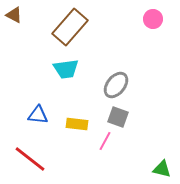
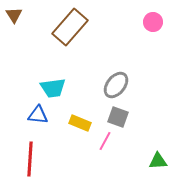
brown triangle: rotated 30 degrees clockwise
pink circle: moved 3 px down
cyan trapezoid: moved 13 px left, 19 px down
yellow rectangle: moved 3 px right, 1 px up; rotated 15 degrees clockwise
red line: rotated 56 degrees clockwise
green triangle: moved 4 px left, 8 px up; rotated 18 degrees counterclockwise
